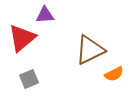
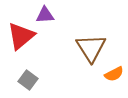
red triangle: moved 1 px left, 2 px up
brown triangle: moved 1 px right, 2 px up; rotated 36 degrees counterclockwise
gray square: moved 1 px left, 1 px down; rotated 30 degrees counterclockwise
